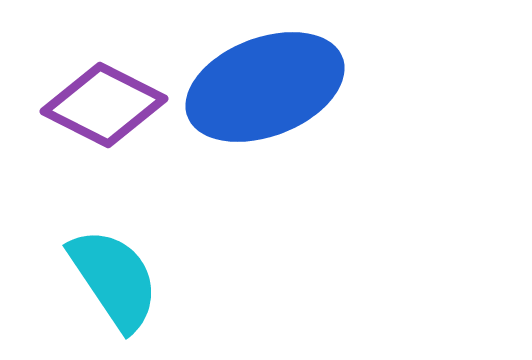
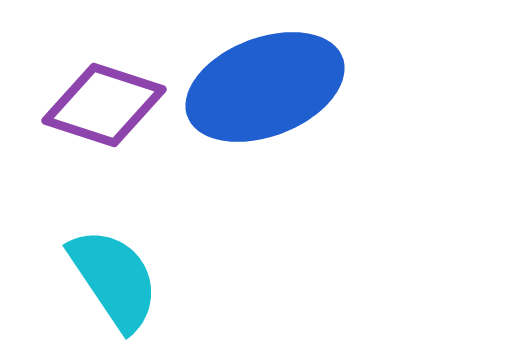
purple diamond: rotated 9 degrees counterclockwise
